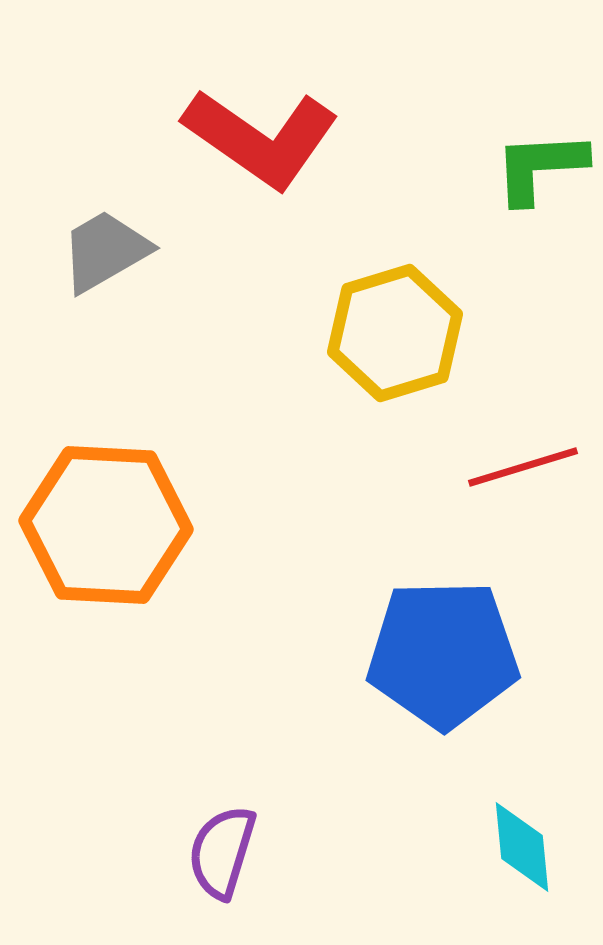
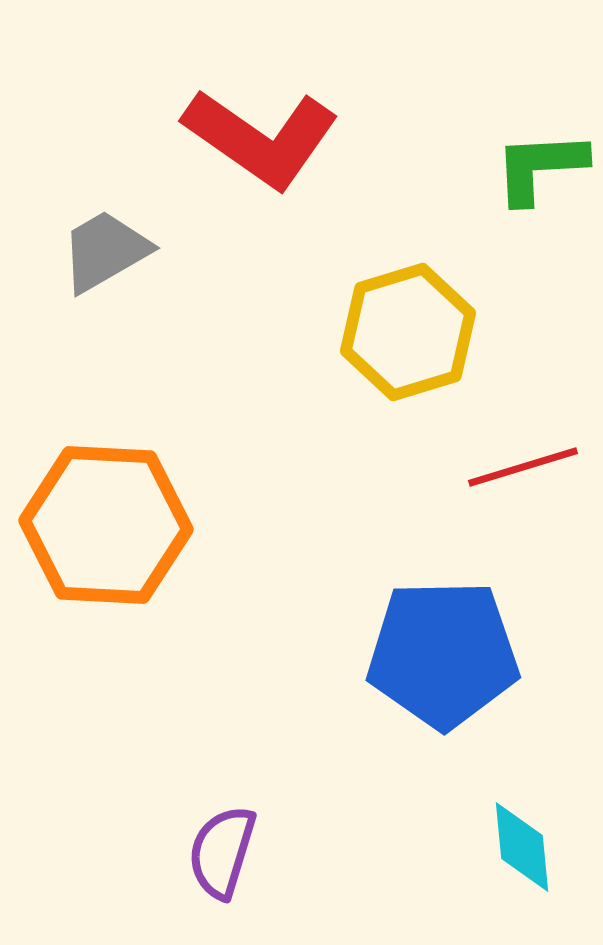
yellow hexagon: moved 13 px right, 1 px up
